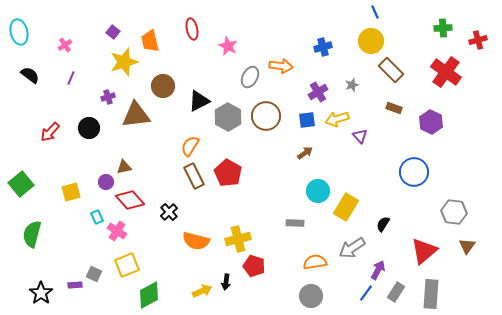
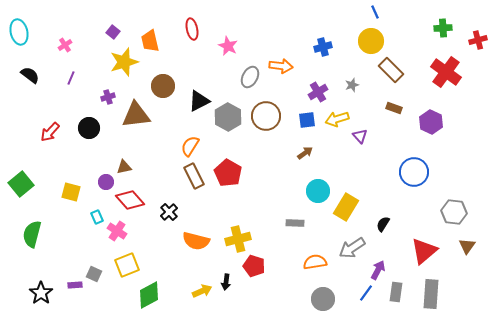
yellow square at (71, 192): rotated 30 degrees clockwise
gray rectangle at (396, 292): rotated 24 degrees counterclockwise
gray circle at (311, 296): moved 12 px right, 3 px down
